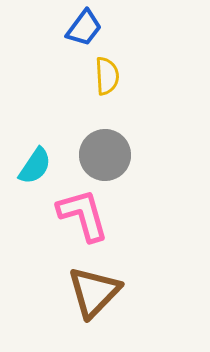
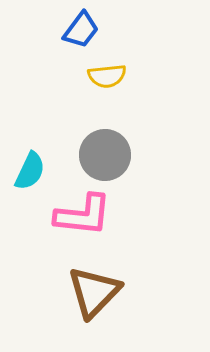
blue trapezoid: moved 3 px left, 2 px down
yellow semicircle: rotated 87 degrees clockwise
cyan semicircle: moved 5 px left, 5 px down; rotated 9 degrees counterclockwise
pink L-shape: rotated 112 degrees clockwise
